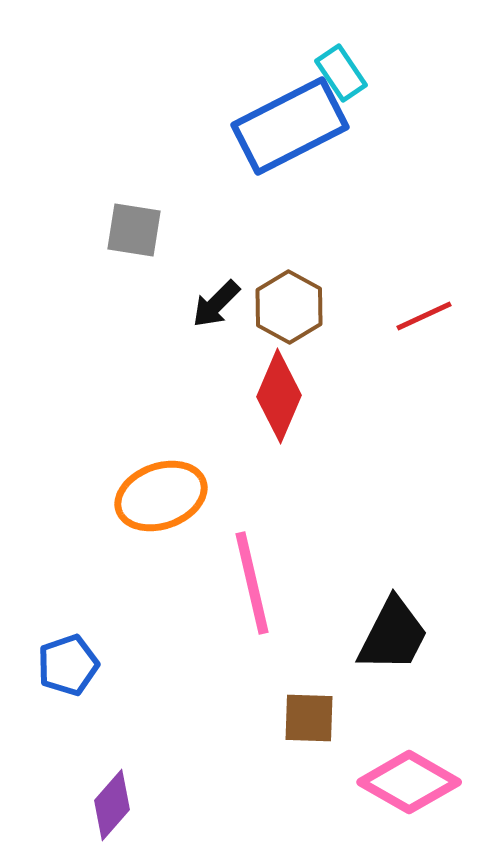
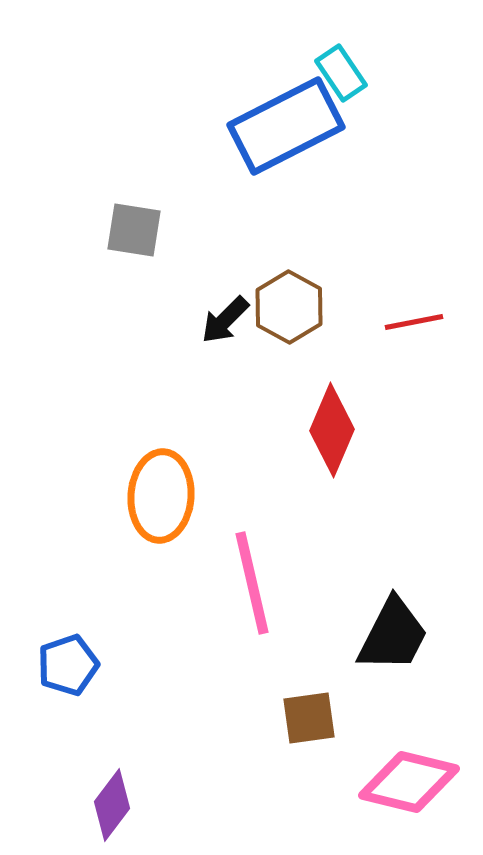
blue rectangle: moved 4 px left
black arrow: moved 9 px right, 16 px down
red line: moved 10 px left, 6 px down; rotated 14 degrees clockwise
red diamond: moved 53 px right, 34 px down
orange ellipse: rotated 66 degrees counterclockwise
brown square: rotated 10 degrees counterclockwise
pink diamond: rotated 16 degrees counterclockwise
purple diamond: rotated 4 degrees counterclockwise
